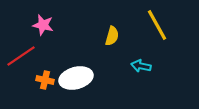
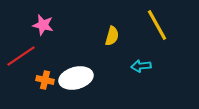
cyan arrow: rotated 18 degrees counterclockwise
